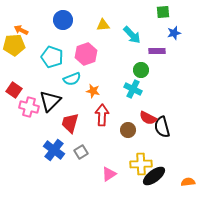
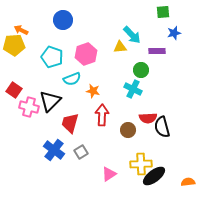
yellow triangle: moved 17 px right, 22 px down
red semicircle: rotated 30 degrees counterclockwise
